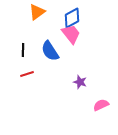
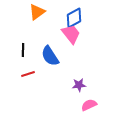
blue diamond: moved 2 px right
blue semicircle: moved 5 px down
red line: moved 1 px right
purple star: moved 1 px left, 3 px down; rotated 24 degrees counterclockwise
pink semicircle: moved 12 px left
